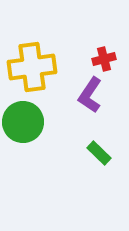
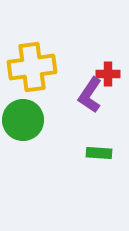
red cross: moved 4 px right, 15 px down; rotated 15 degrees clockwise
green circle: moved 2 px up
green rectangle: rotated 40 degrees counterclockwise
